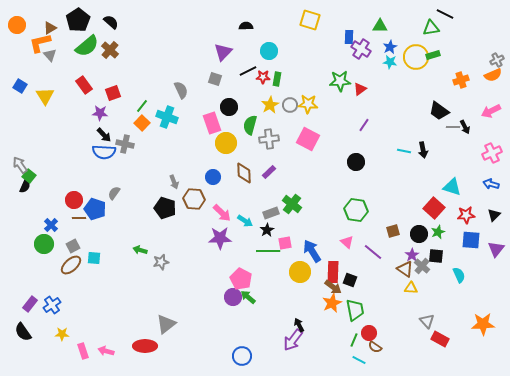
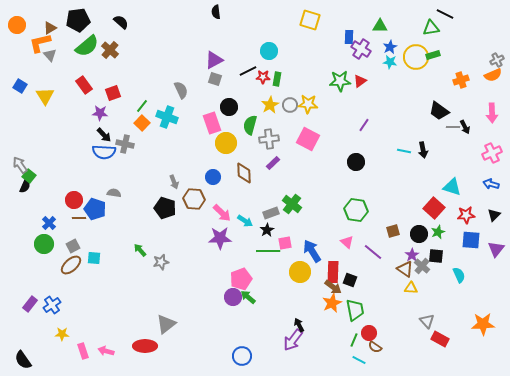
black pentagon at (78, 20): rotated 25 degrees clockwise
black semicircle at (111, 22): moved 10 px right
black semicircle at (246, 26): moved 30 px left, 14 px up; rotated 96 degrees counterclockwise
purple triangle at (223, 52): moved 9 px left, 8 px down; rotated 18 degrees clockwise
red triangle at (360, 89): moved 8 px up
pink arrow at (491, 111): moved 1 px right, 2 px down; rotated 66 degrees counterclockwise
purple rectangle at (269, 172): moved 4 px right, 9 px up
gray semicircle at (114, 193): rotated 64 degrees clockwise
blue cross at (51, 225): moved 2 px left, 2 px up
green arrow at (140, 250): rotated 32 degrees clockwise
pink pentagon at (241, 279): rotated 25 degrees clockwise
black semicircle at (23, 332): moved 28 px down
